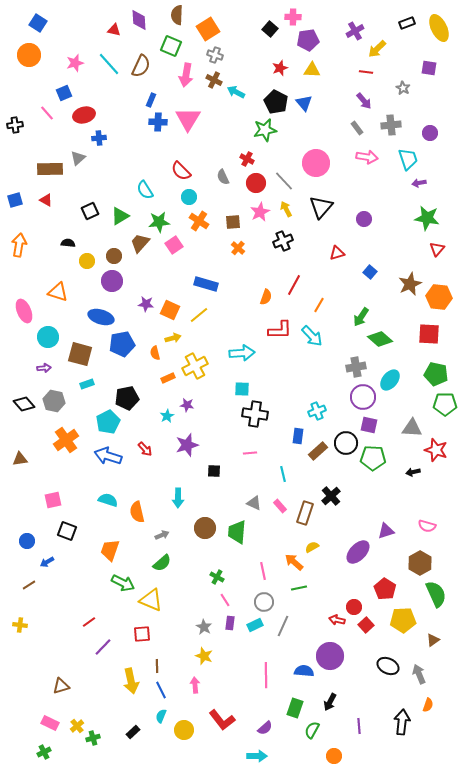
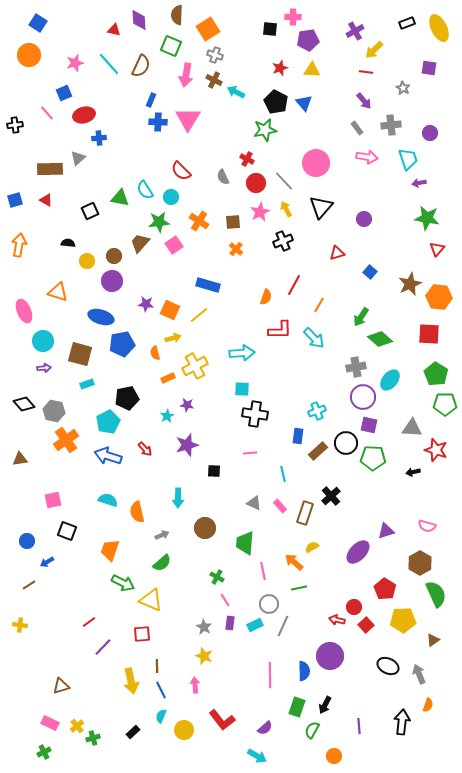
black square at (270, 29): rotated 35 degrees counterclockwise
yellow arrow at (377, 49): moved 3 px left, 1 px down
cyan circle at (189, 197): moved 18 px left
green triangle at (120, 216): moved 18 px up; rotated 42 degrees clockwise
orange cross at (238, 248): moved 2 px left, 1 px down
blue rectangle at (206, 284): moved 2 px right, 1 px down
cyan arrow at (312, 336): moved 2 px right, 2 px down
cyan circle at (48, 337): moved 5 px left, 4 px down
green pentagon at (436, 374): rotated 20 degrees clockwise
gray hexagon at (54, 401): moved 10 px down
green trapezoid at (237, 532): moved 8 px right, 11 px down
gray circle at (264, 602): moved 5 px right, 2 px down
blue semicircle at (304, 671): rotated 84 degrees clockwise
pink line at (266, 675): moved 4 px right
black arrow at (330, 702): moved 5 px left, 3 px down
green rectangle at (295, 708): moved 2 px right, 1 px up
cyan arrow at (257, 756): rotated 30 degrees clockwise
